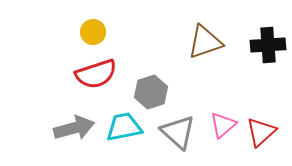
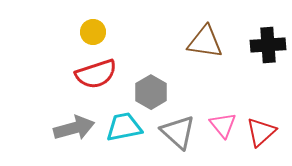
brown triangle: rotated 27 degrees clockwise
gray hexagon: rotated 12 degrees counterclockwise
pink triangle: rotated 28 degrees counterclockwise
